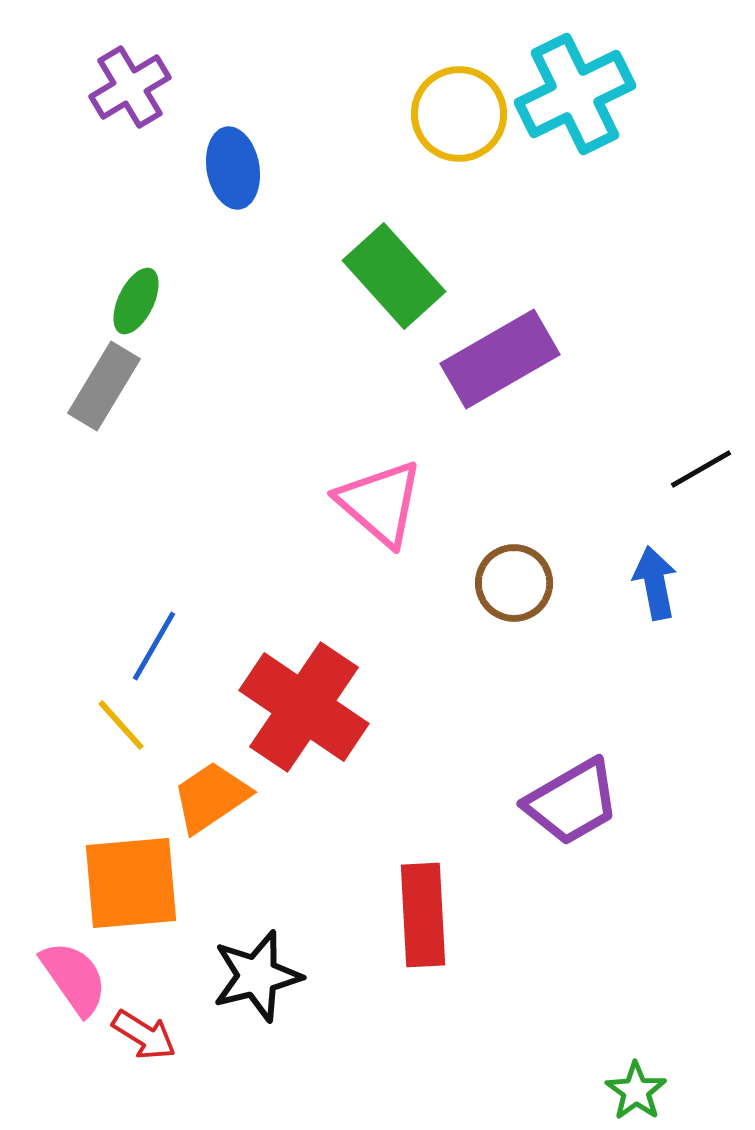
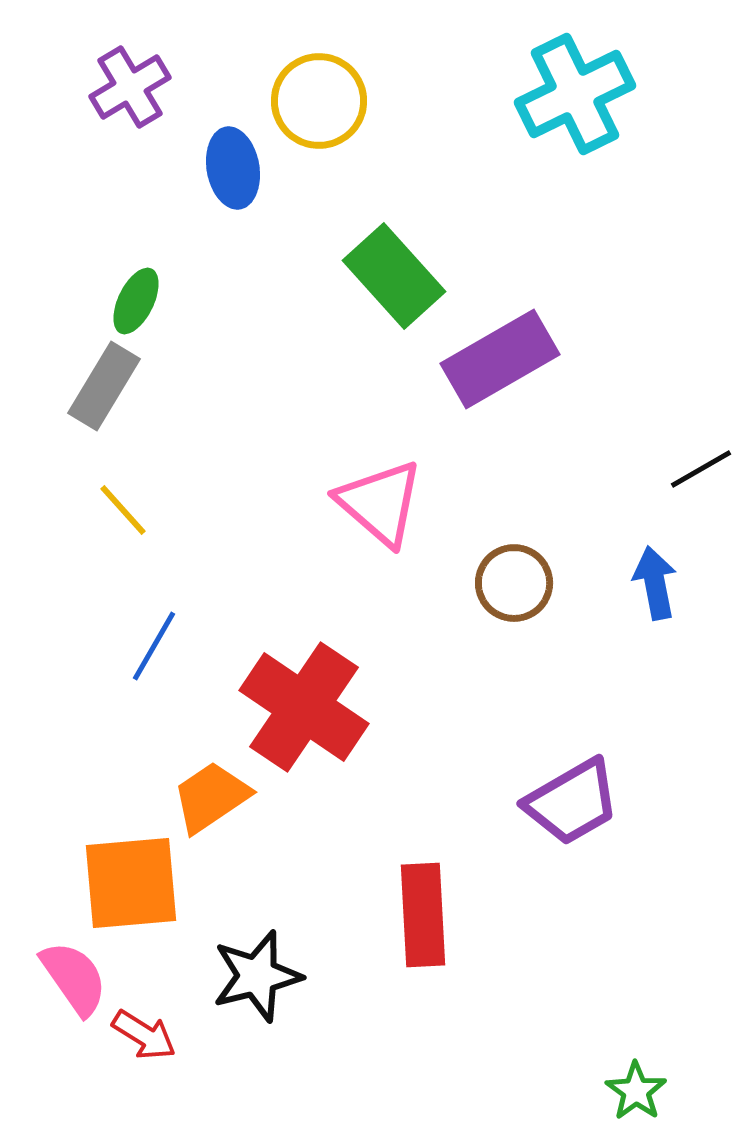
yellow circle: moved 140 px left, 13 px up
yellow line: moved 2 px right, 215 px up
